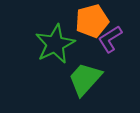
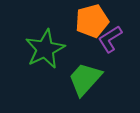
green star: moved 10 px left, 5 px down
